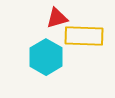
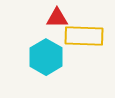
red triangle: rotated 15 degrees clockwise
